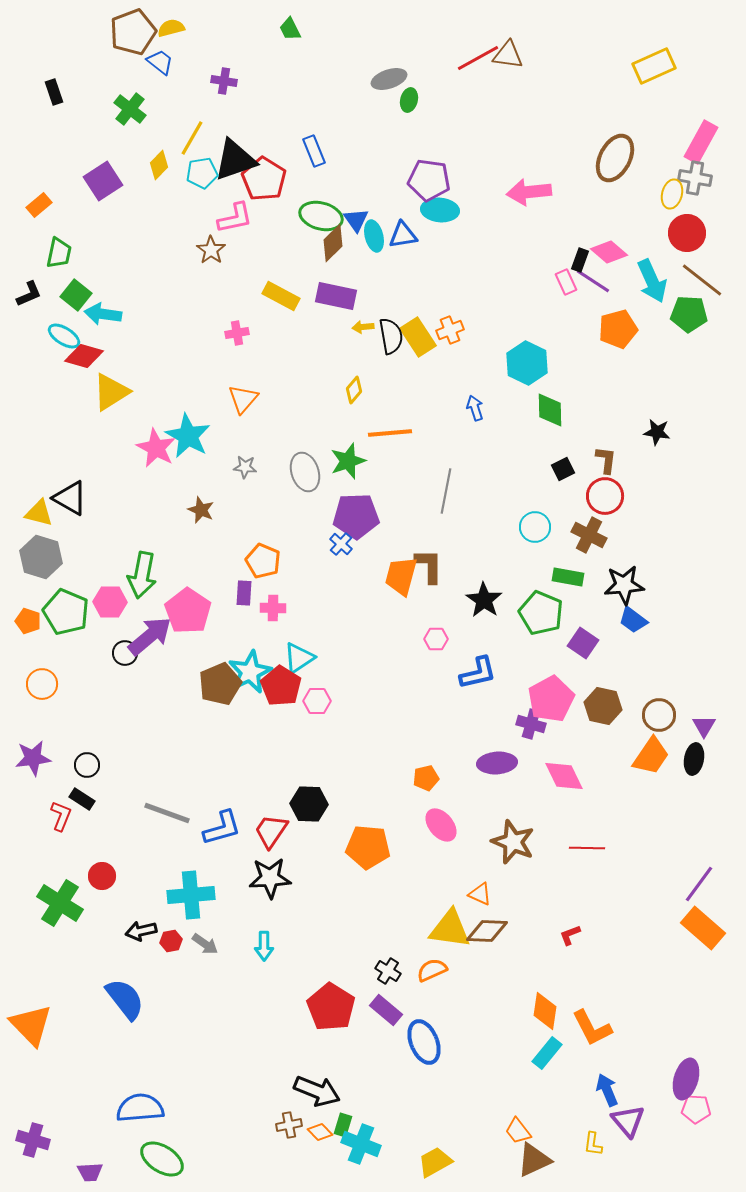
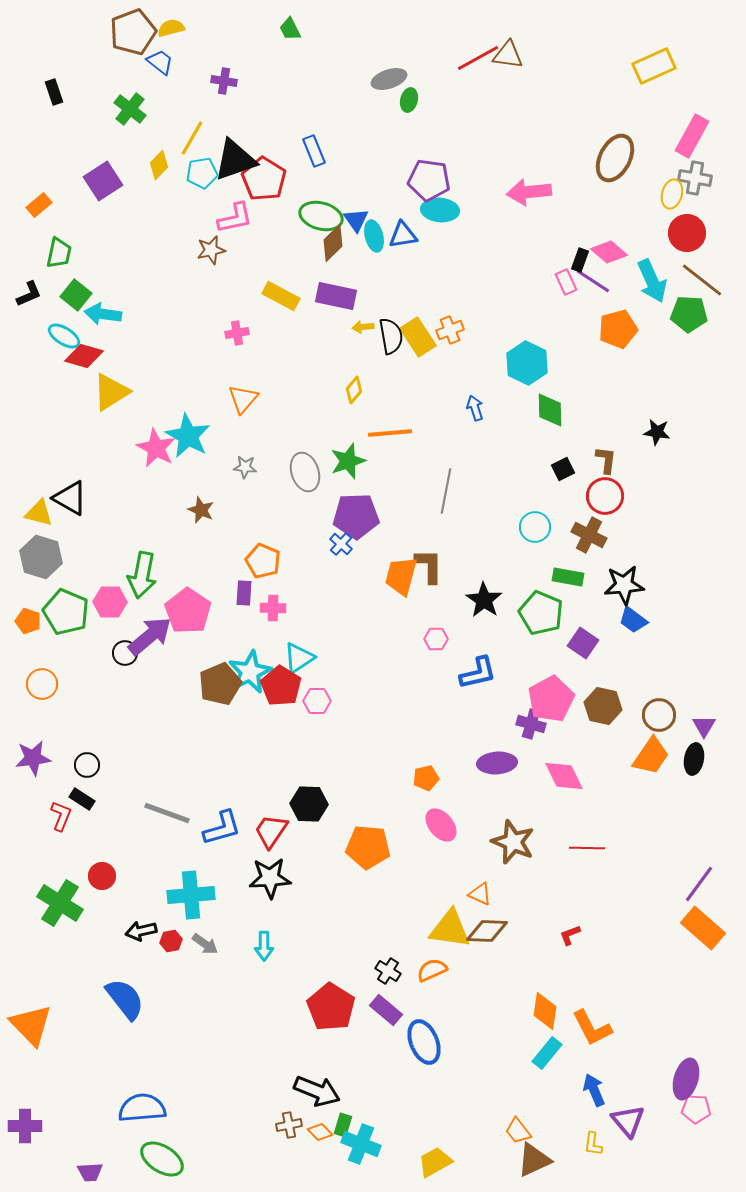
pink rectangle at (701, 142): moved 9 px left, 6 px up
brown star at (211, 250): rotated 24 degrees clockwise
blue arrow at (607, 1090): moved 13 px left
blue semicircle at (140, 1108): moved 2 px right
purple cross at (33, 1140): moved 8 px left, 14 px up; rotated 16 degrees counterclockwise
